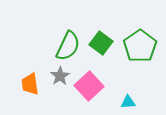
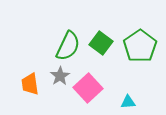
pink square: moved 1 px left, 2 px down
